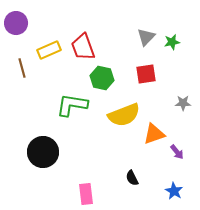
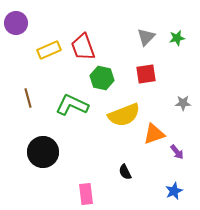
green star: moved 5 px right, 4 px up
brown line: moved 6 px right, 30 px down
green L-shape: rotated 16 degrees clockwise
black semicircle: moved 7 px left, 6 px up
blue star: rotated 18 degrees clockwise
